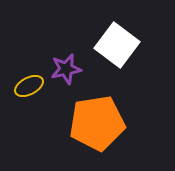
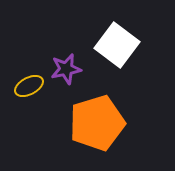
orange pentagon: rotated 8 degrees counterclockwise
